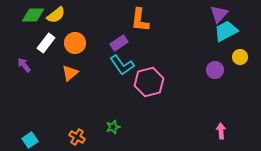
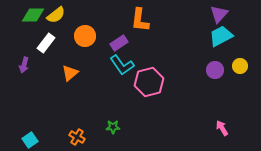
cyan trapezoid: moved 5 px left, 5 px down
orange circle: moved 10 px right, 7 px up
yellow circle: moved 9 px down
purple arrow: rotated 126 degrees counterclockwise
green star: rotated 16 degrees clockwise
pink arrow: moved 1 px right, 3 px up; rotated 28 degrees counterclockwise
